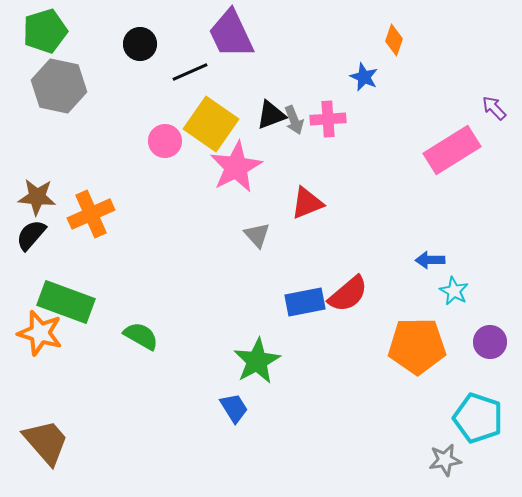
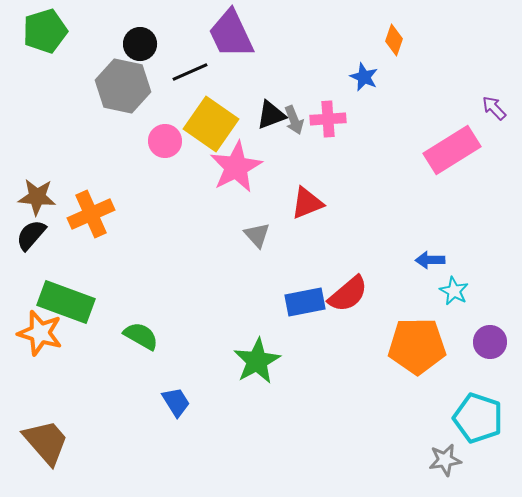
gray hexagon: moved 64 px right
blue trapezoid: moved 58 px left, 6 px up
